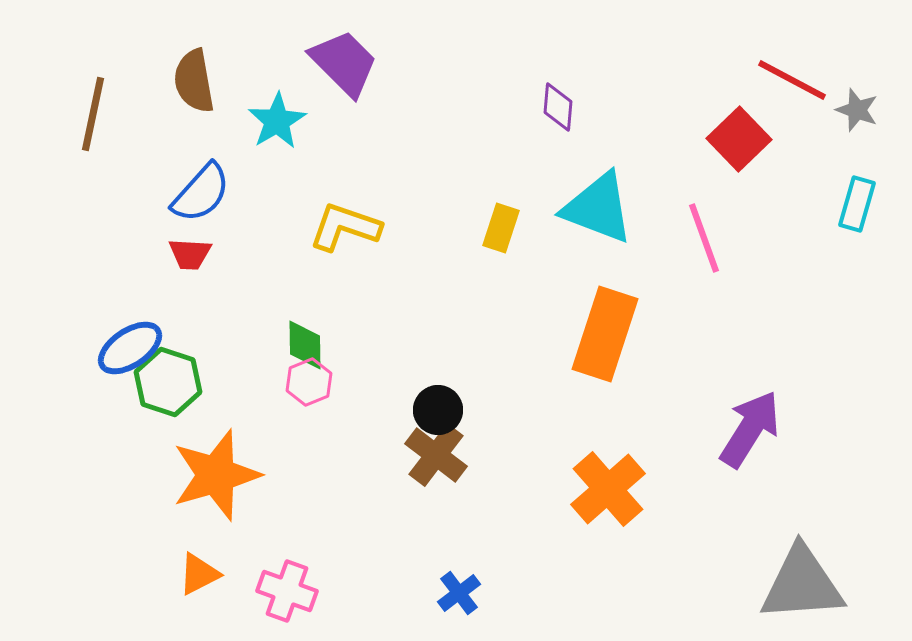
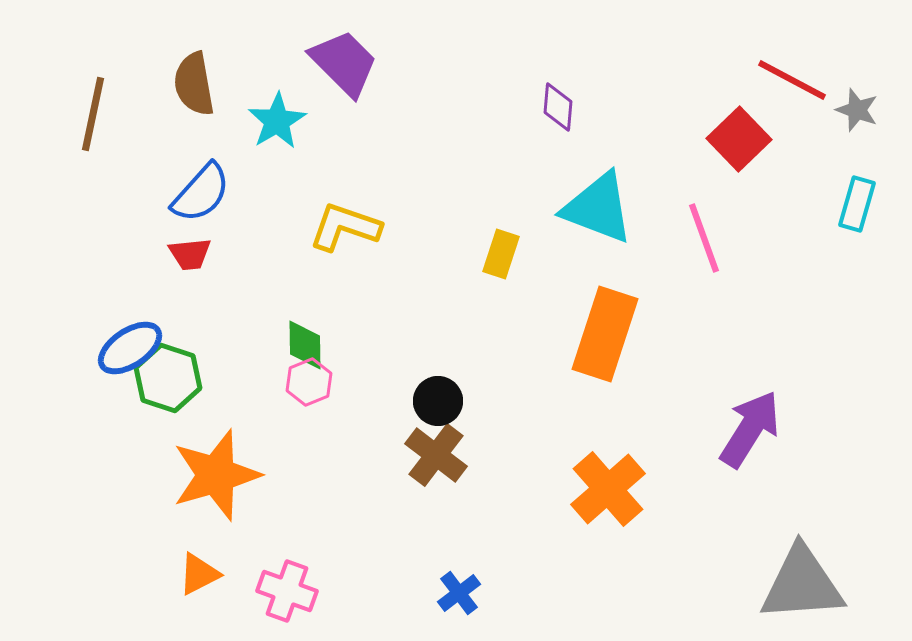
brown semicircle: moved 3 px down
yellow rectangle: moved 26 px down
red trapezoid: rotated 9 degrees counterclockwise
green hexagon: moved 4 px up
black circle: moved 9 px up
